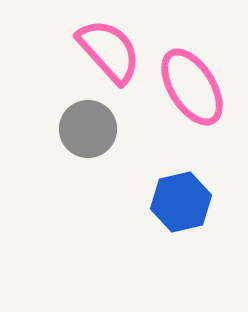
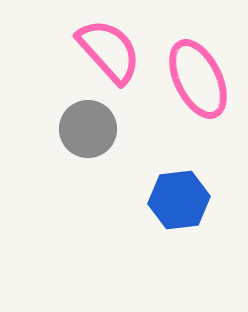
pink ellipse: moved 6 px right, 8 px up; rotated 6 degrees clockwise
blue hexagon: moved 2 px left, 2 px up; rotated 6 degrees clockwise
